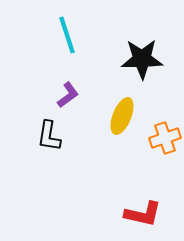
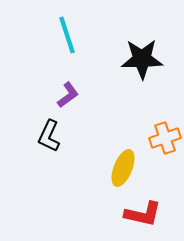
yellow ellipse: moved 1 px right, 52 px down
black L-shape: rotated 16 degrees clockwise
